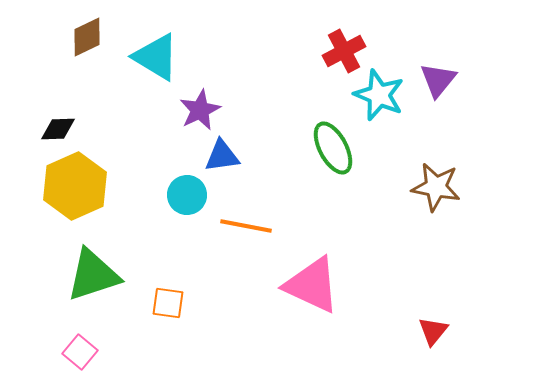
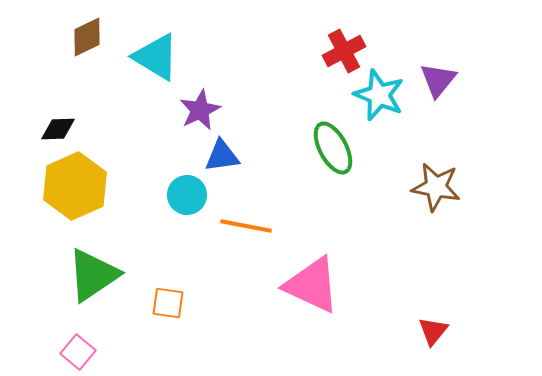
green triangle: rotated 16 degrees counterclockwise
pink square: moved 2 px left
